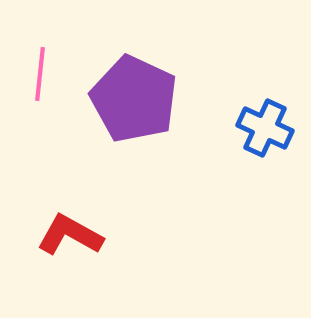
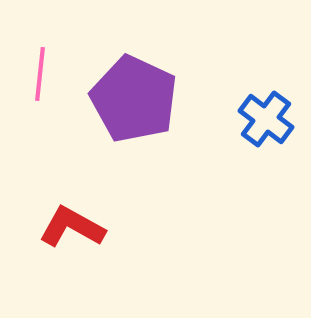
blue cross: moved 1 px right, 9 px up; rotated 12 degrees clockwise
red L-shape: moved 2 px right, 8 px up
